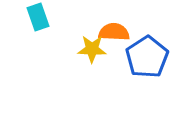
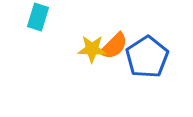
cyan rectangle: rotated 36 degrees clockwise
orange semicircle: moved 14 px down; rotated 132 degrees clockwise
